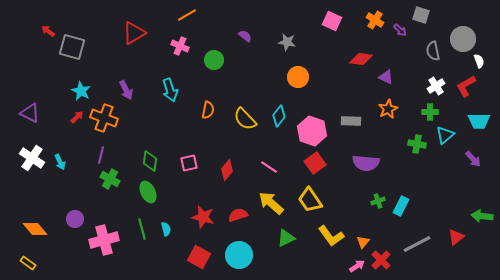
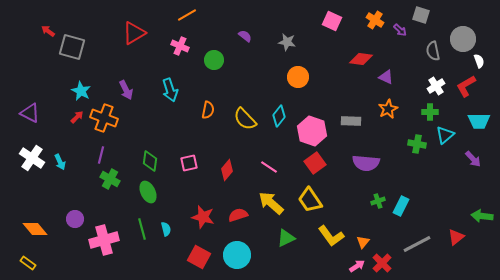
cyan circle at (239, 255): moved 2 px left
red cross at (381, 260): moved 1 px right, 3 px down
